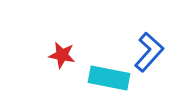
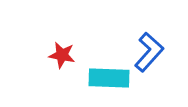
cyan rectangle: rotated 9 degrees counterclockwise
